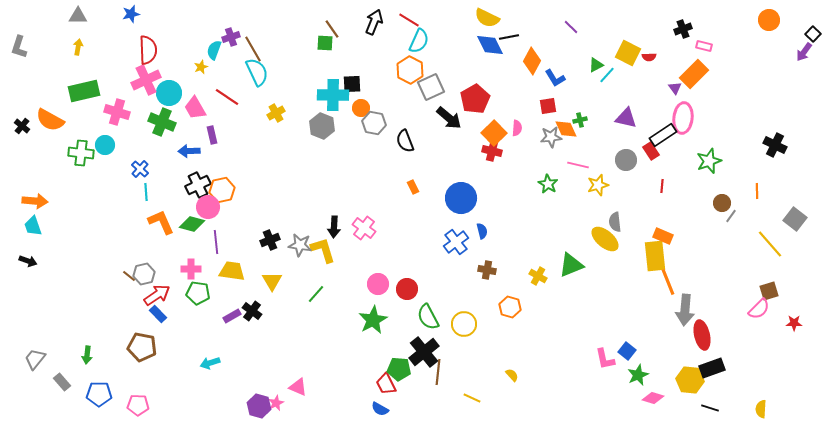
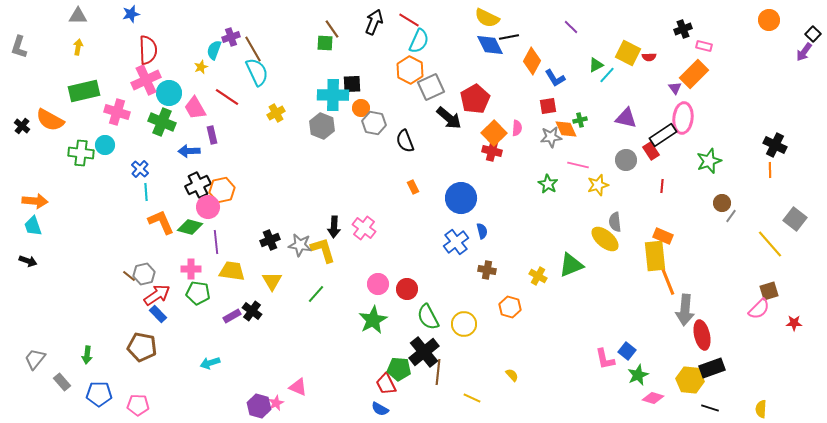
orange line at (757, 191): moved 13 px right, 21 px up
green diamond at (192, 224): moved 2 px left, 3 px down
